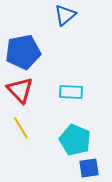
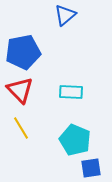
blue square: moved 2 px right
